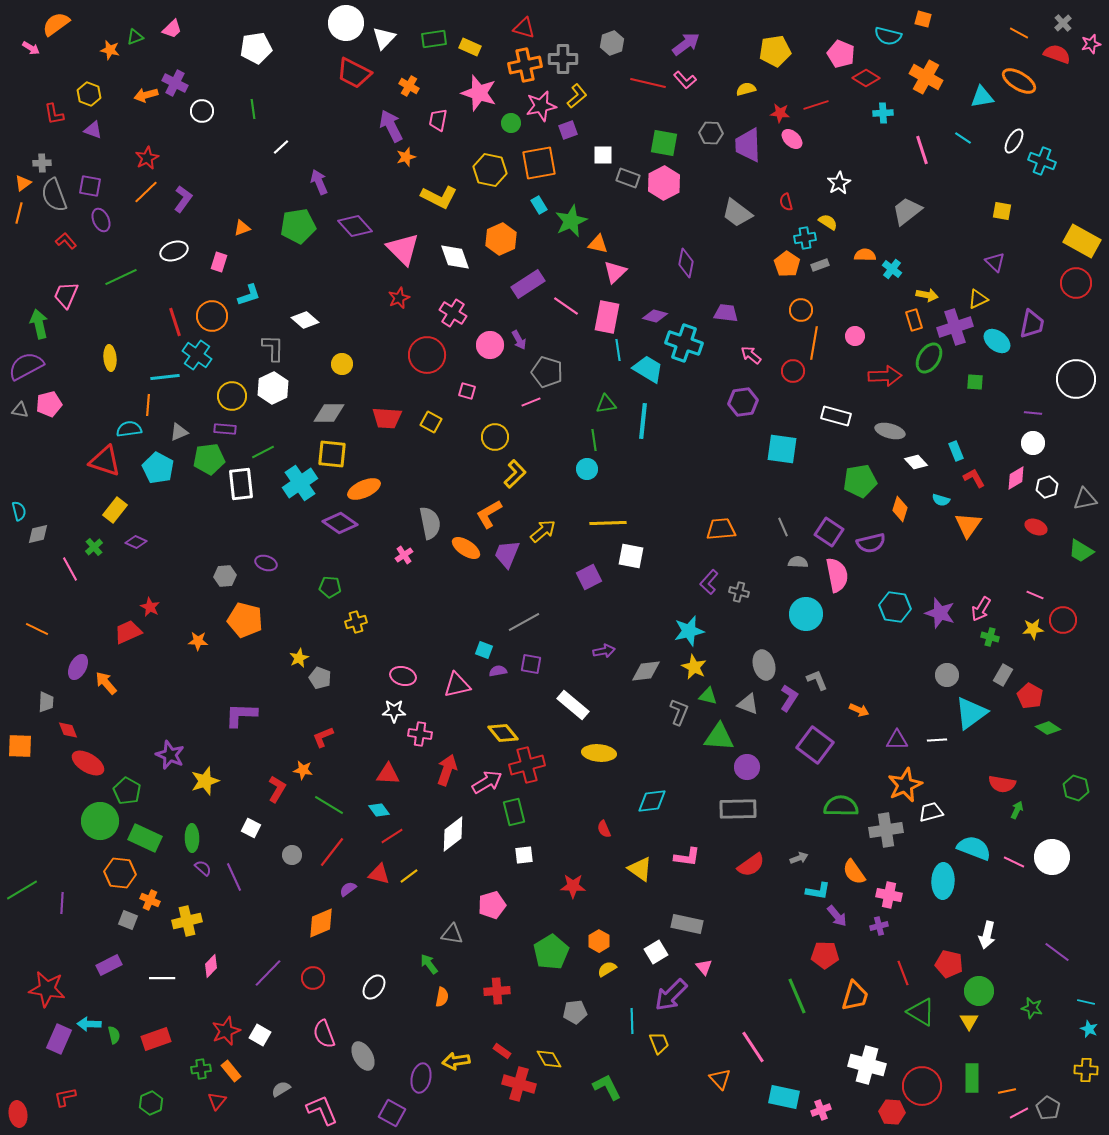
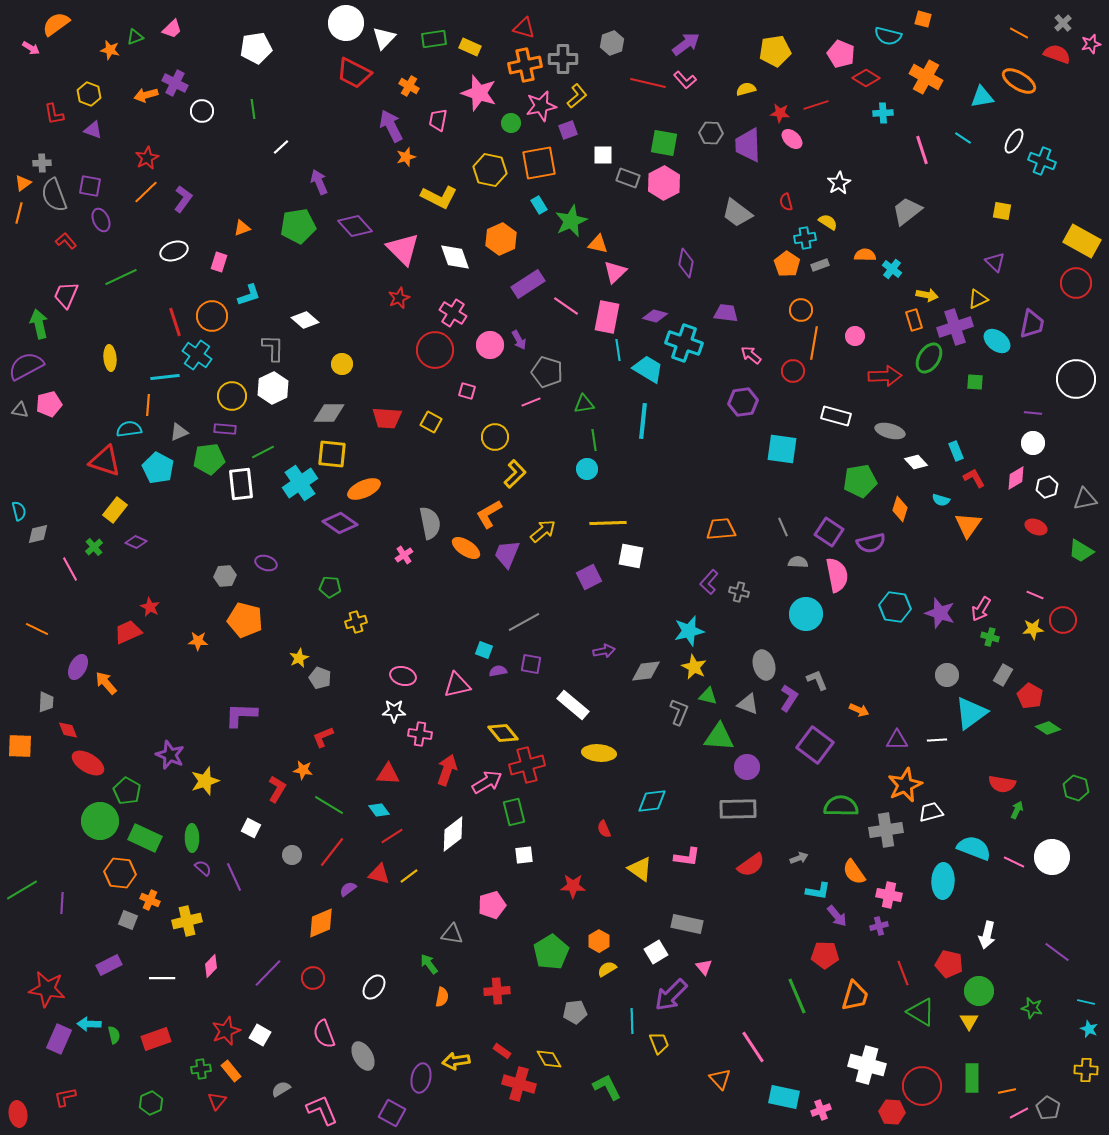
red circle at (427, 355): moved 8 px right, 5 px up
green triangle at (606, 404): moved 22 px left
